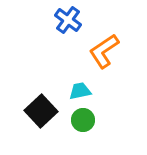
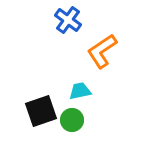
orange L-shape: moved 2 px left
black square: rotated 24 degrees clockwise
green circle: moved 11 px left
